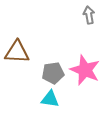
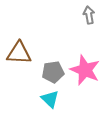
brown triangle: moved 2 px right, 1 px down
gray pentagon: moved 1 px up
cyan triangle: rotated 36 degrees clockwise
